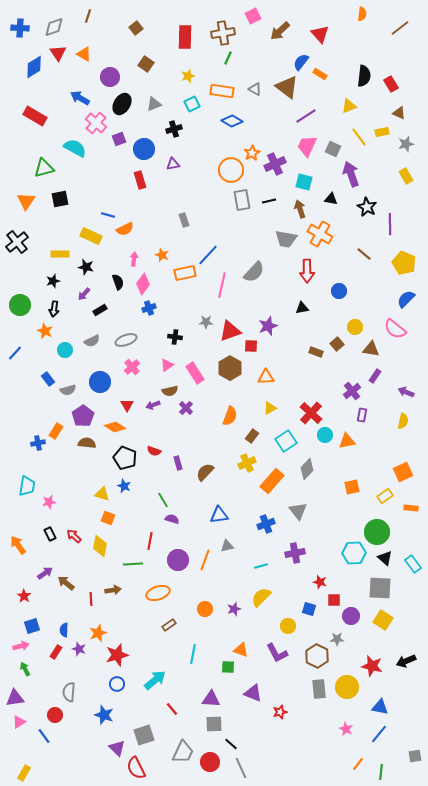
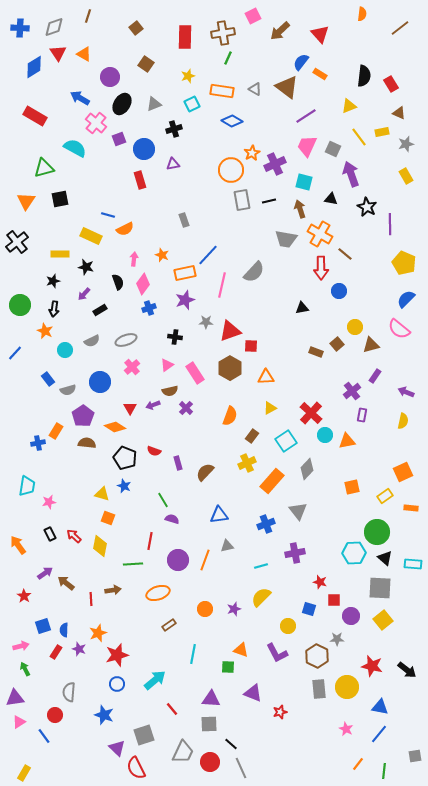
brown line at (364, 254): moved 19 px left
red arrow at (307, 271): moved 14 px right, 3 px up
purple star at (268, 326): moved 83 px left, 26 px up
pink semicircle at (395, 329): moved 4 px right
brown triangle at (371, 349): moved 4 px up; rotated 24 degrees counterclockwise
red triangle at (127, 405): moved 3 px right, 3 px down
cyan rectangle at (413, 564): rotated 48 degrees counterclockwise
yellow square at (383, 620): rotated 18 degrees clockwise
blue square at (32, 626): moved 11 px right
black arrow at (406, 661): moved 1 px right, 9 px down; rotated 120 degrees counterclockwise
gray square at (214, 724): moved 5 px left
green line at (381, 772): moved 3 px right, 1 px up
